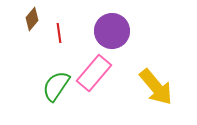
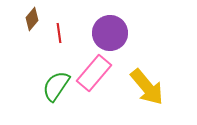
purple circle: moved 2 px left, 2 px down
yellow arrow: moved 9 px left
